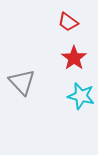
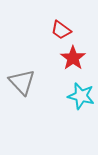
red trapezoid: moved 7 px left, 8 px down
red star: moved 1 px left
